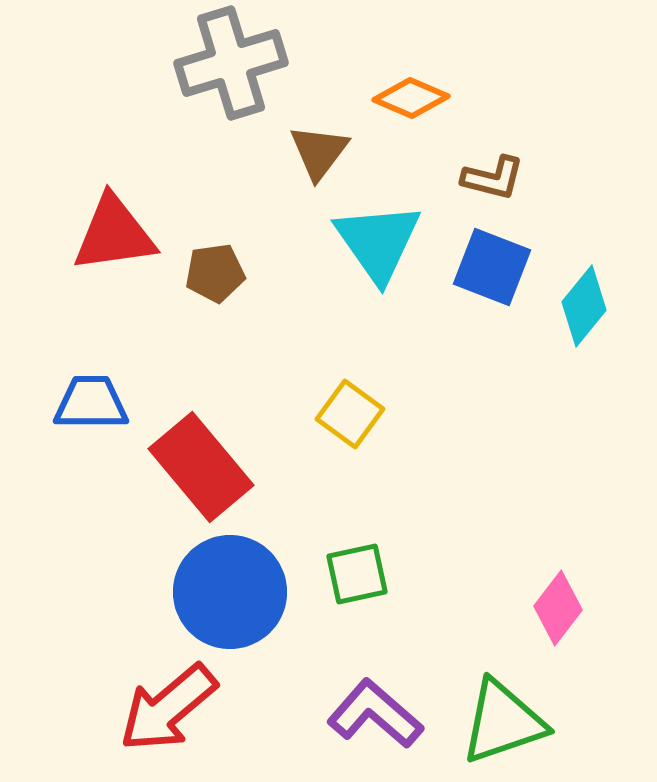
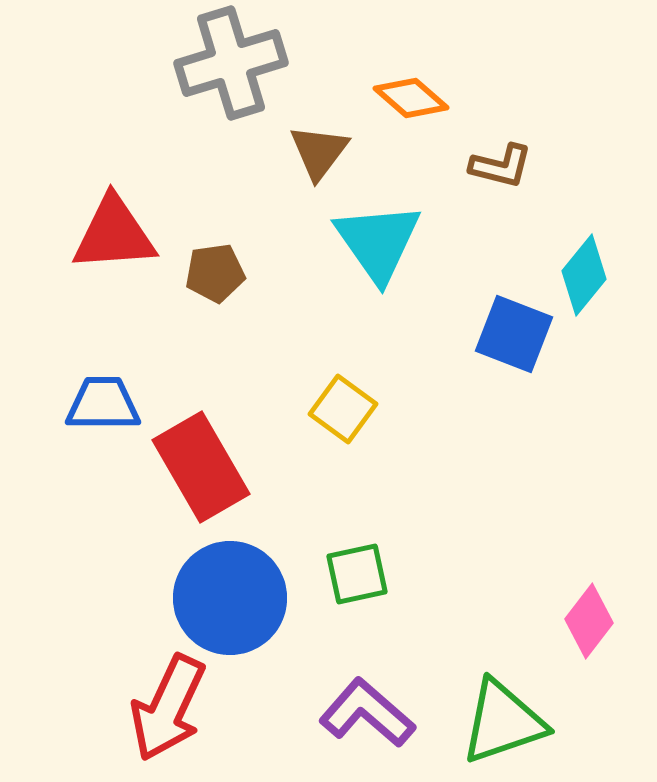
orange diamond: rotated 18 degrees clockwise
brown L-shape: moved 8 px right, 12 px up
red triangle: rotated 4 degrees clockwise
blue square: moved 22 px right, 67 px down
cyan diamond: moved 31 px up
blue trapezoid: moved 12 px right, 1 px down
yellow square: moved 7 px left, 5 px up
red rectangle: rotated 10 degrees clockwise
blue circle: moved 6 px down
pink diamond: moved 31 px right, 13 px down
red arrow: rotated 25 degrees counterclockwise
purple L-shape: moved 8 px left, 1 px up
